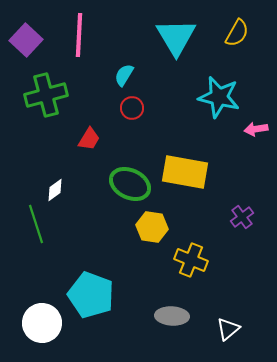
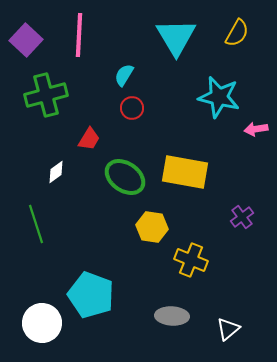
green ellipse: moved 5 px left, 7 px up; rotated 9 degrees clockwise
white diamond: moved 1 px right, 18 px up
